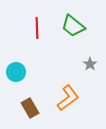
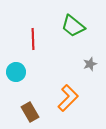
red line: moved 4 px left, 11 px down
gray star: rotated 16 degrees clockwise
orange L-shape: rotated 8 degrees counterclockwise
brown rectangle: moved 4 px down
